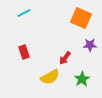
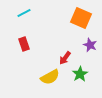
purple star: rotated 24 degrees clockwise
red rectangle: moved 8 px up
green star: moved 2 px left, 5 px up
